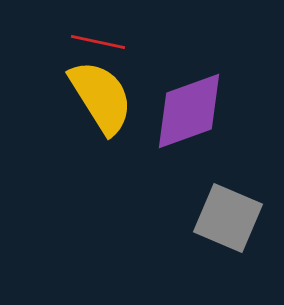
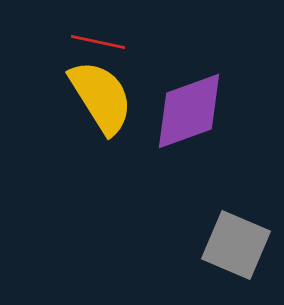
gray square: moved 8 px right, 27 px down
